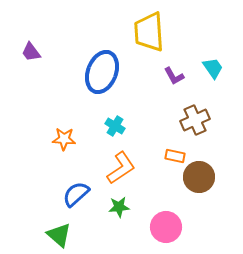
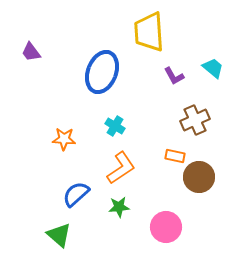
cyan trapezoid: rotated 15 degrees counterclockwise
